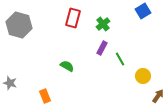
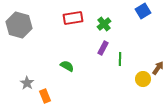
red rectangle: rotated 66 degrees clockwise
green cross: moved 1 px right
purple rectangle: moved 1 px right
green line: rotated 32 degrees clockwise
yellow circle: moved 3 px down
gray star: moved 17 px right; rotated 16 degrees clockwise
brown arrow: moved 28 px up
